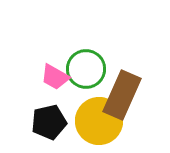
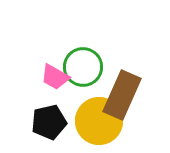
green circle: moved 3 px left, 2 px up
